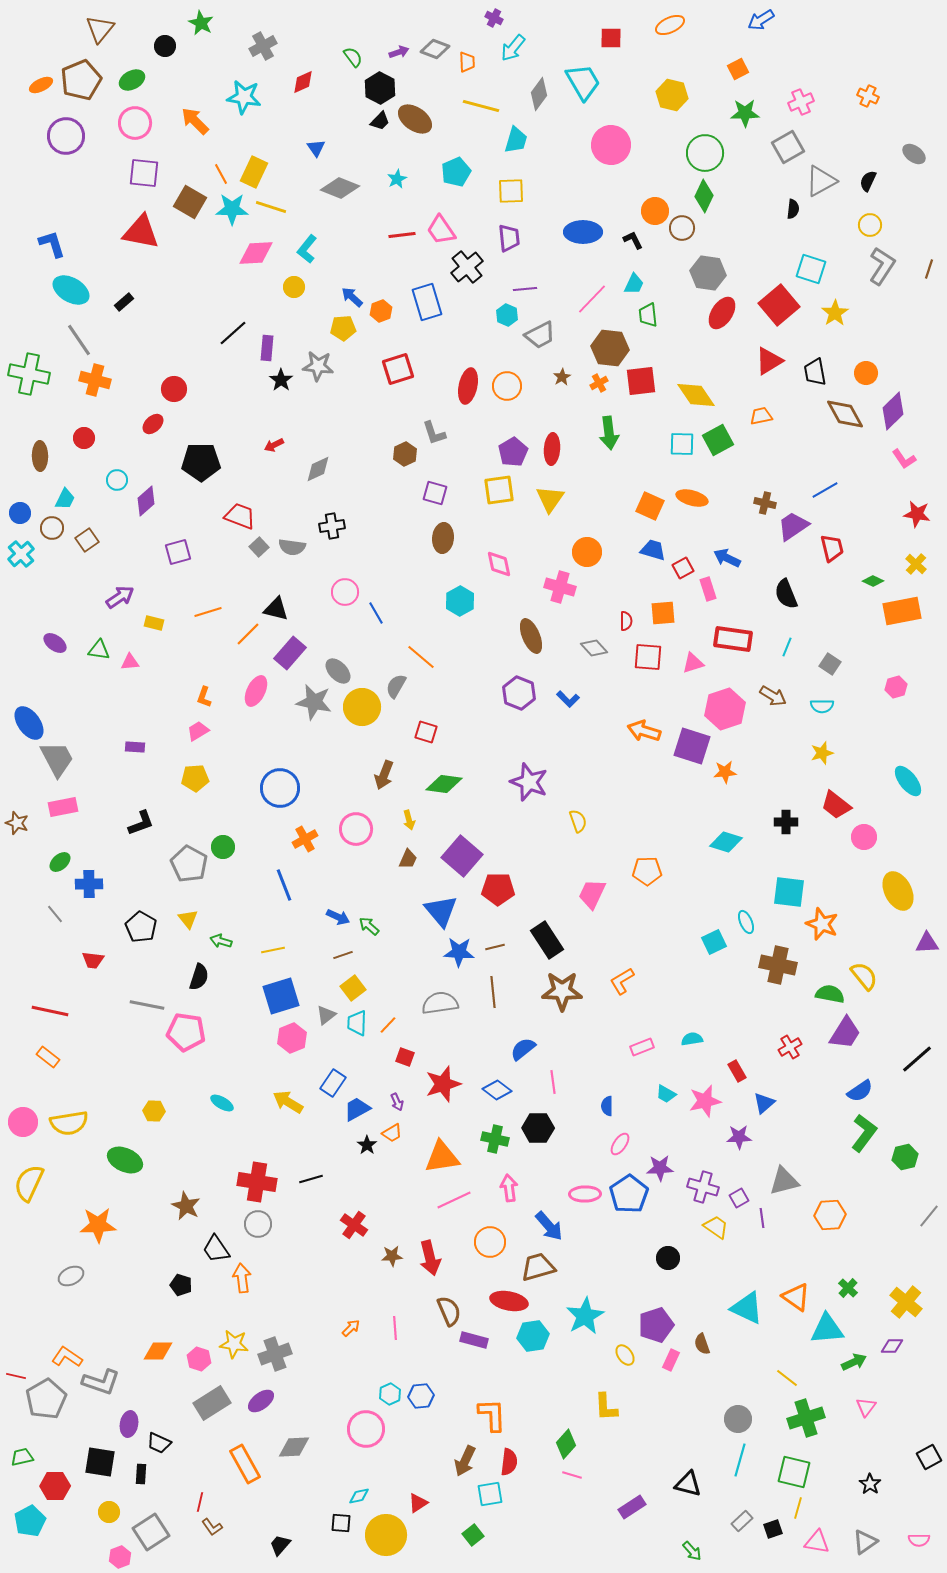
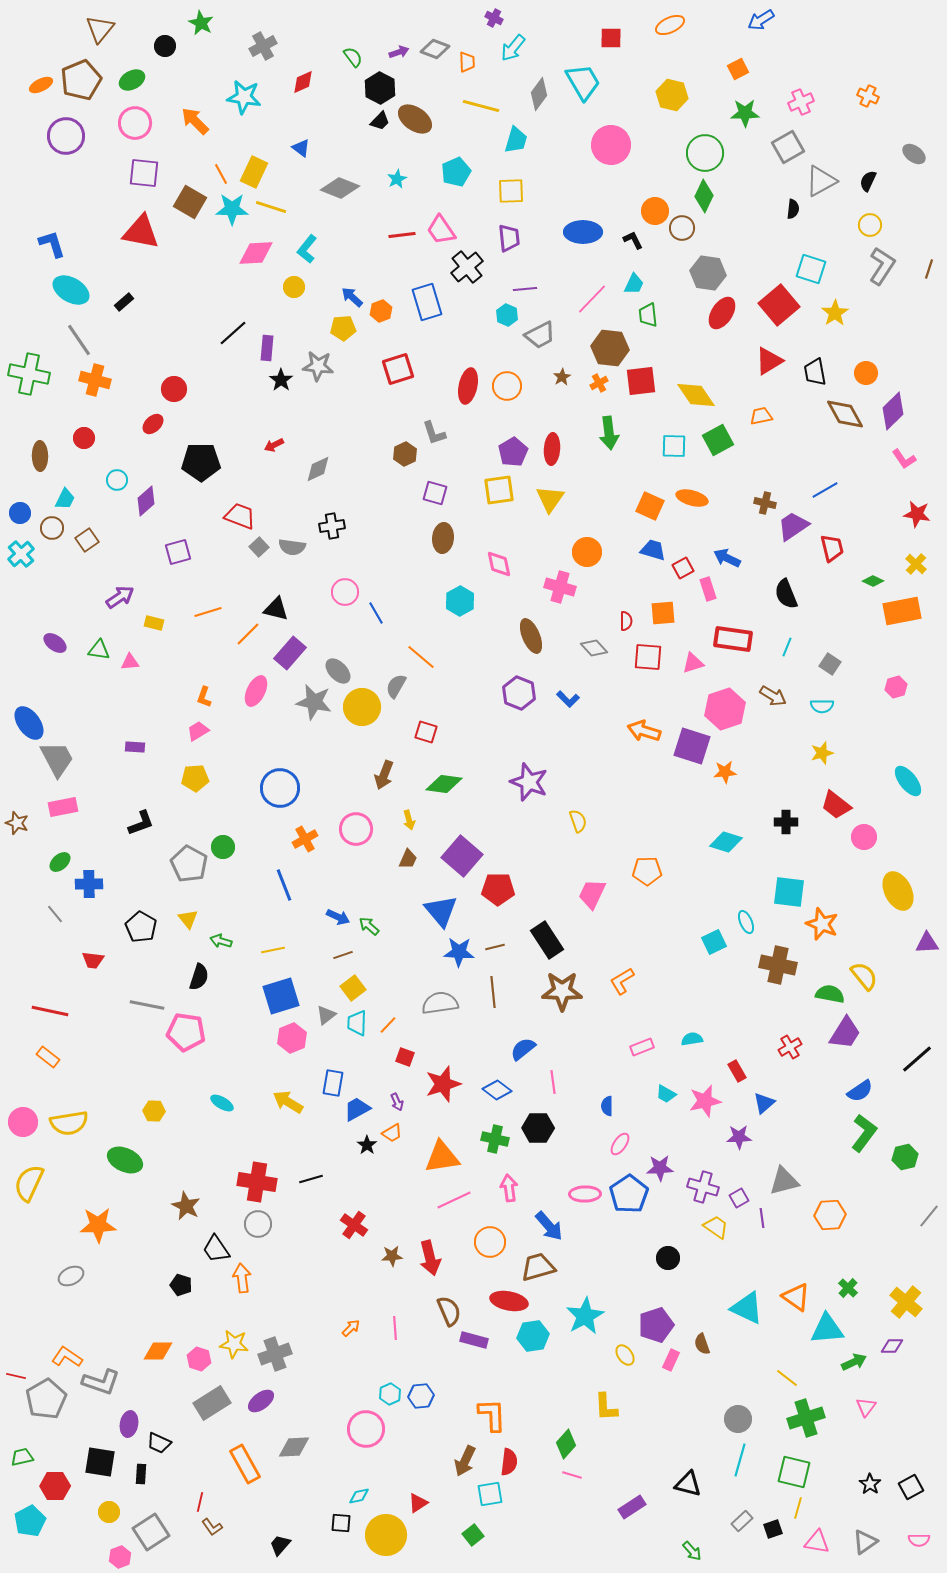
blue triangle at (316, 148): moved 15 px left; rotated 18 degrees counterclockwise
cyan square at (682, 444): moved 8 px left, 2 px down
blue rectangle at (333, 1083): rotated 24 degrees counterclockwise
black square at (929, 1457): moved 18 px left, 30 px down
